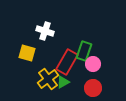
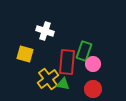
yellow square: moved 2 px left, 1 px down
red rectangle: rotated 25 degrees counterclockwise
green triangle: moved 2 px down; rotated 40 degrees clockwise
red circle: moved 1 px down
